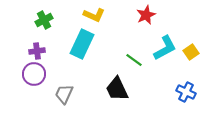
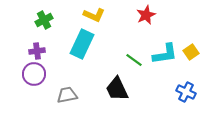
cyan L-shape: moved 6 px down; rotated 20 degrees clockwise
gray trapezoid: moved 3 px right, 1 px down; rotated 55 degrees clockwise
